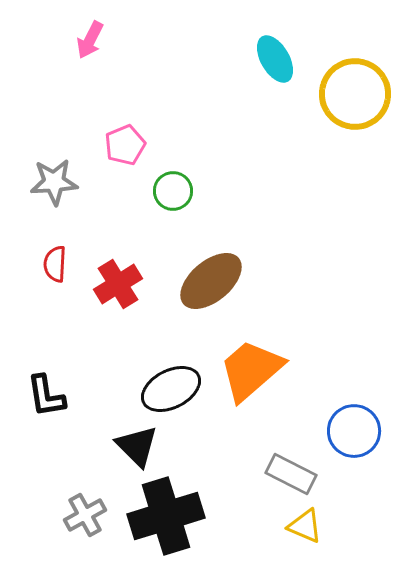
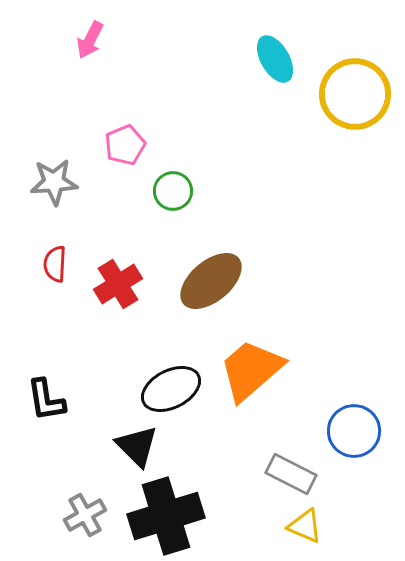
black L-shape: moved 4 px down
